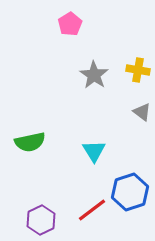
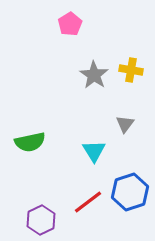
yellow cross: moved 7 px left
gray triangle: moved 17 px left, 12 px down; rotated 30 degrees clockwise
red line: moved 4 px left, 8 px up
